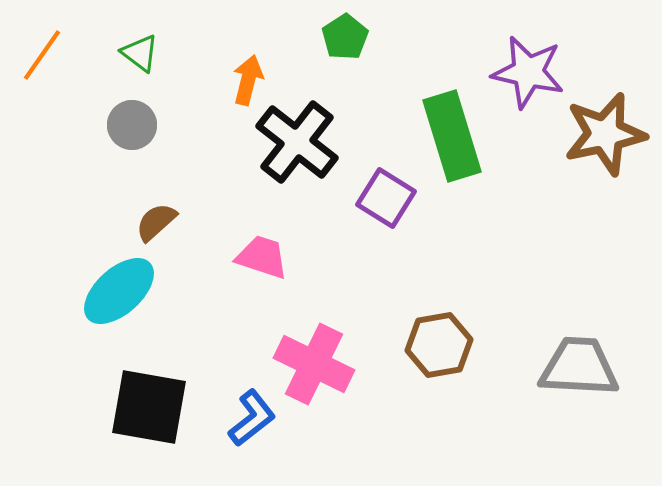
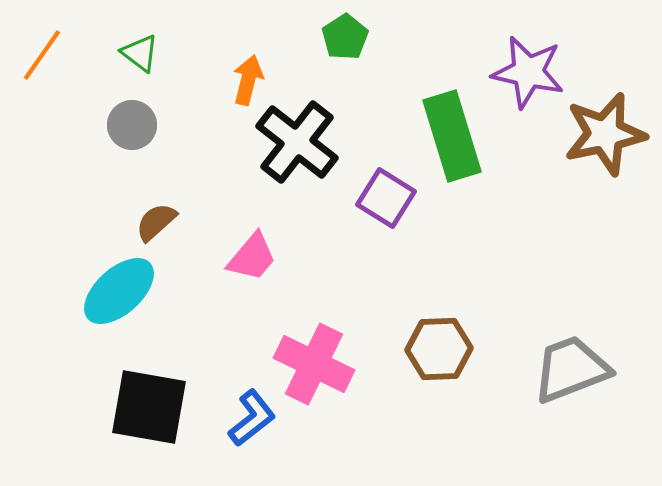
pink trapezoid: moved 10 px left; rotated 112 degrees clockwise
brown hexagon: moved 4 px down; rotated 8 degrees clockwise
gray trapezoid: moved 8 px left, 2 px down; rotated 24 degrees counterclockwise
